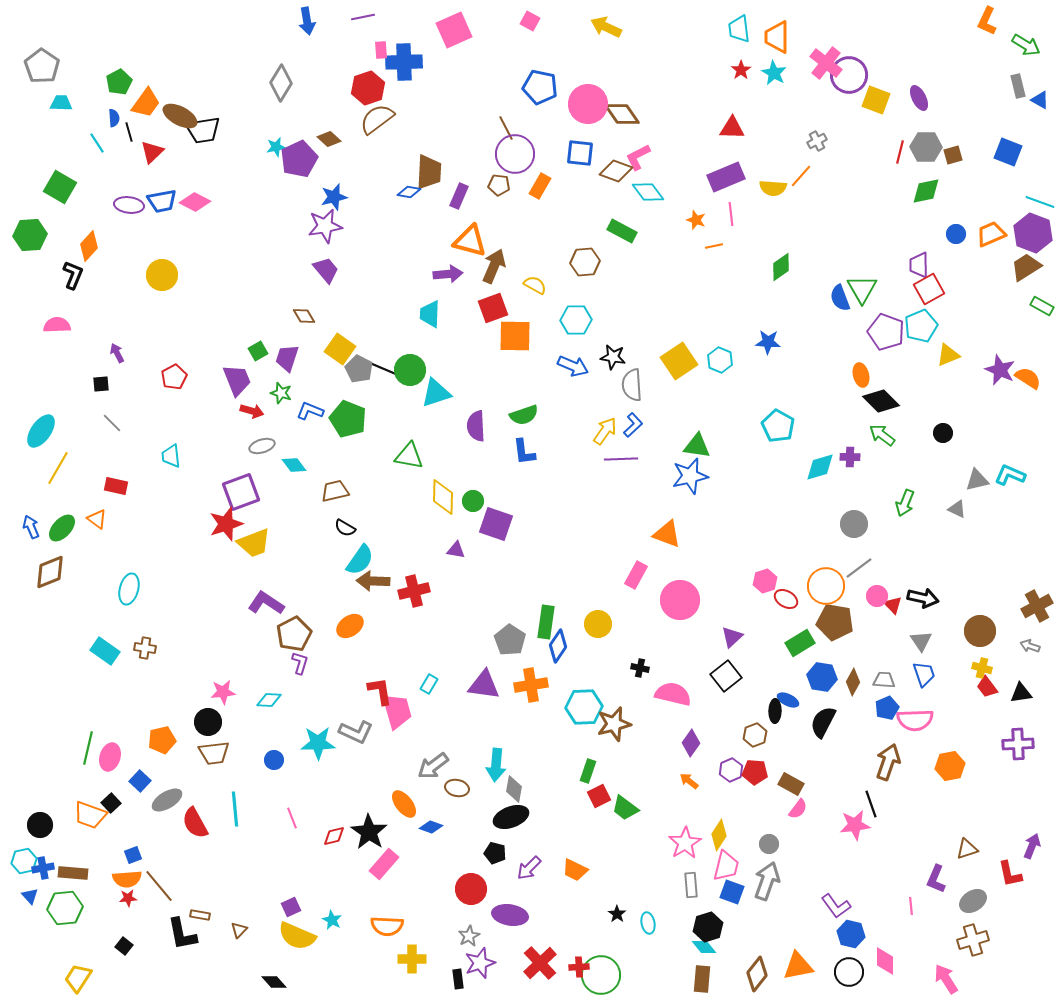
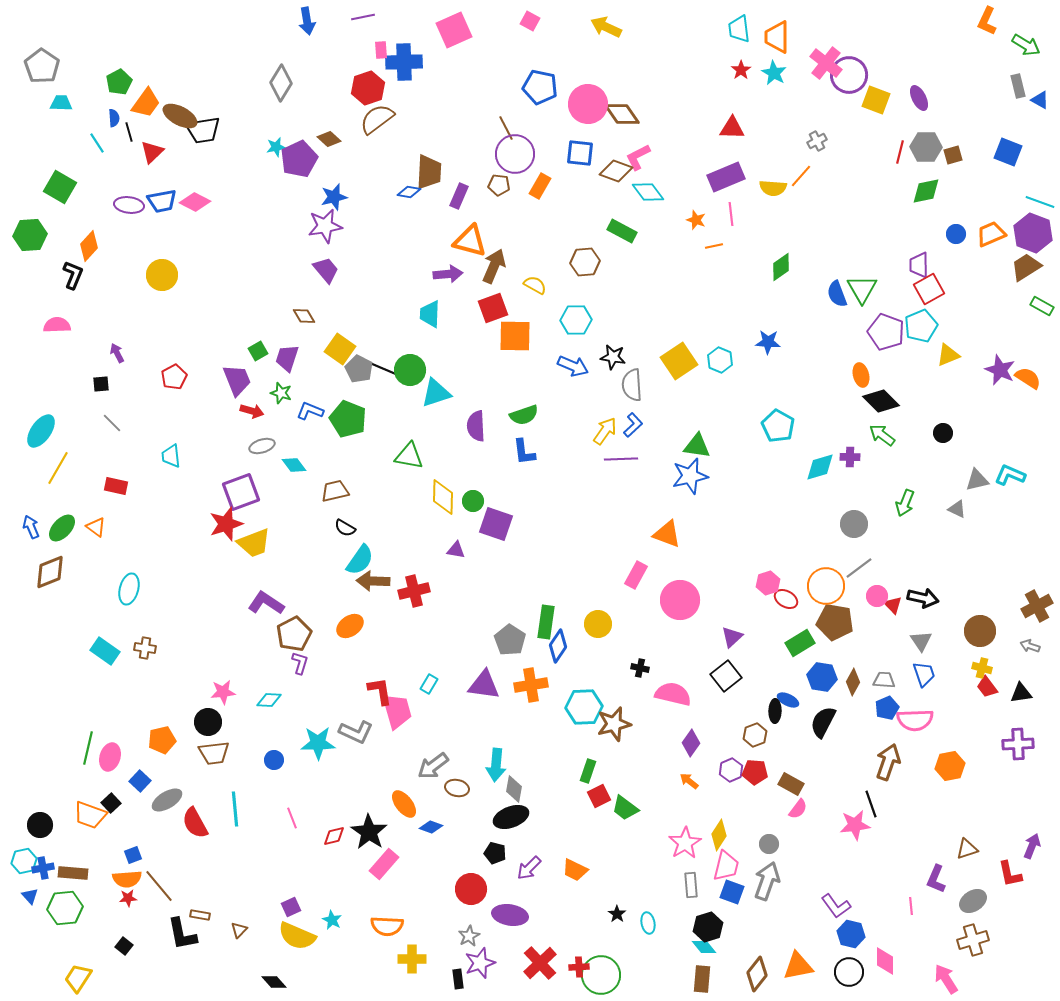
blue semicircle at (840, 298): moved 3 px left, 4 px up
orange triangle at (97, 519): moved 1 px left, 8 px down
pink hexagon at (765, 581): moved 3 px right, 2 px down
